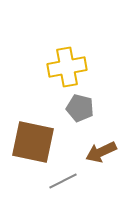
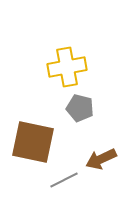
brown arrow: moved 7 px down
gray line: moved 1 px right, 1 px up
